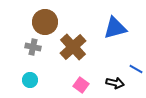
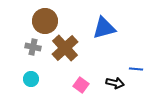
brown circle: moved 1 px up
blue triangle: moved 11 px left
brown cross: moved 8 px left, 1 px down
blue line: rotated 24 degrees counterclockwise
cyan circle: moved 1 px right, 1 px up
